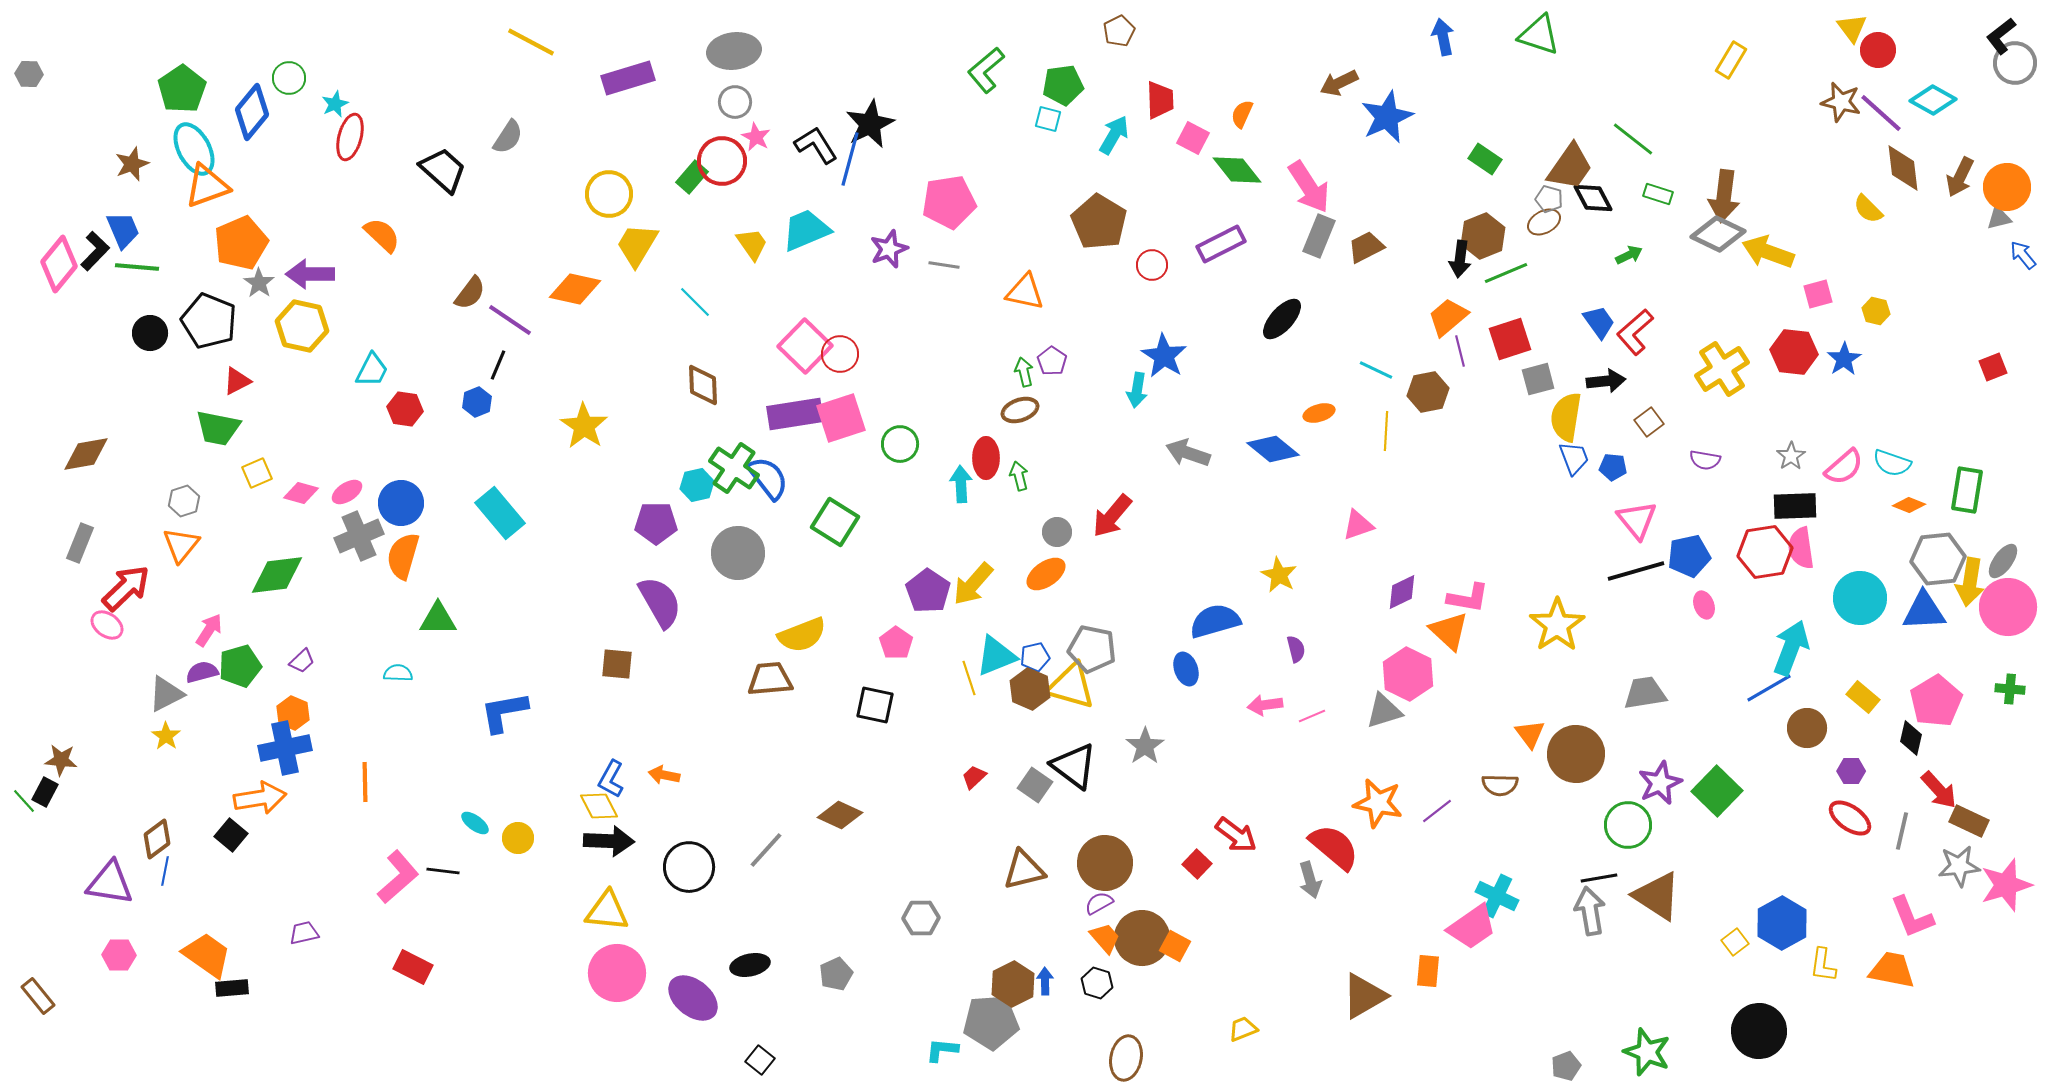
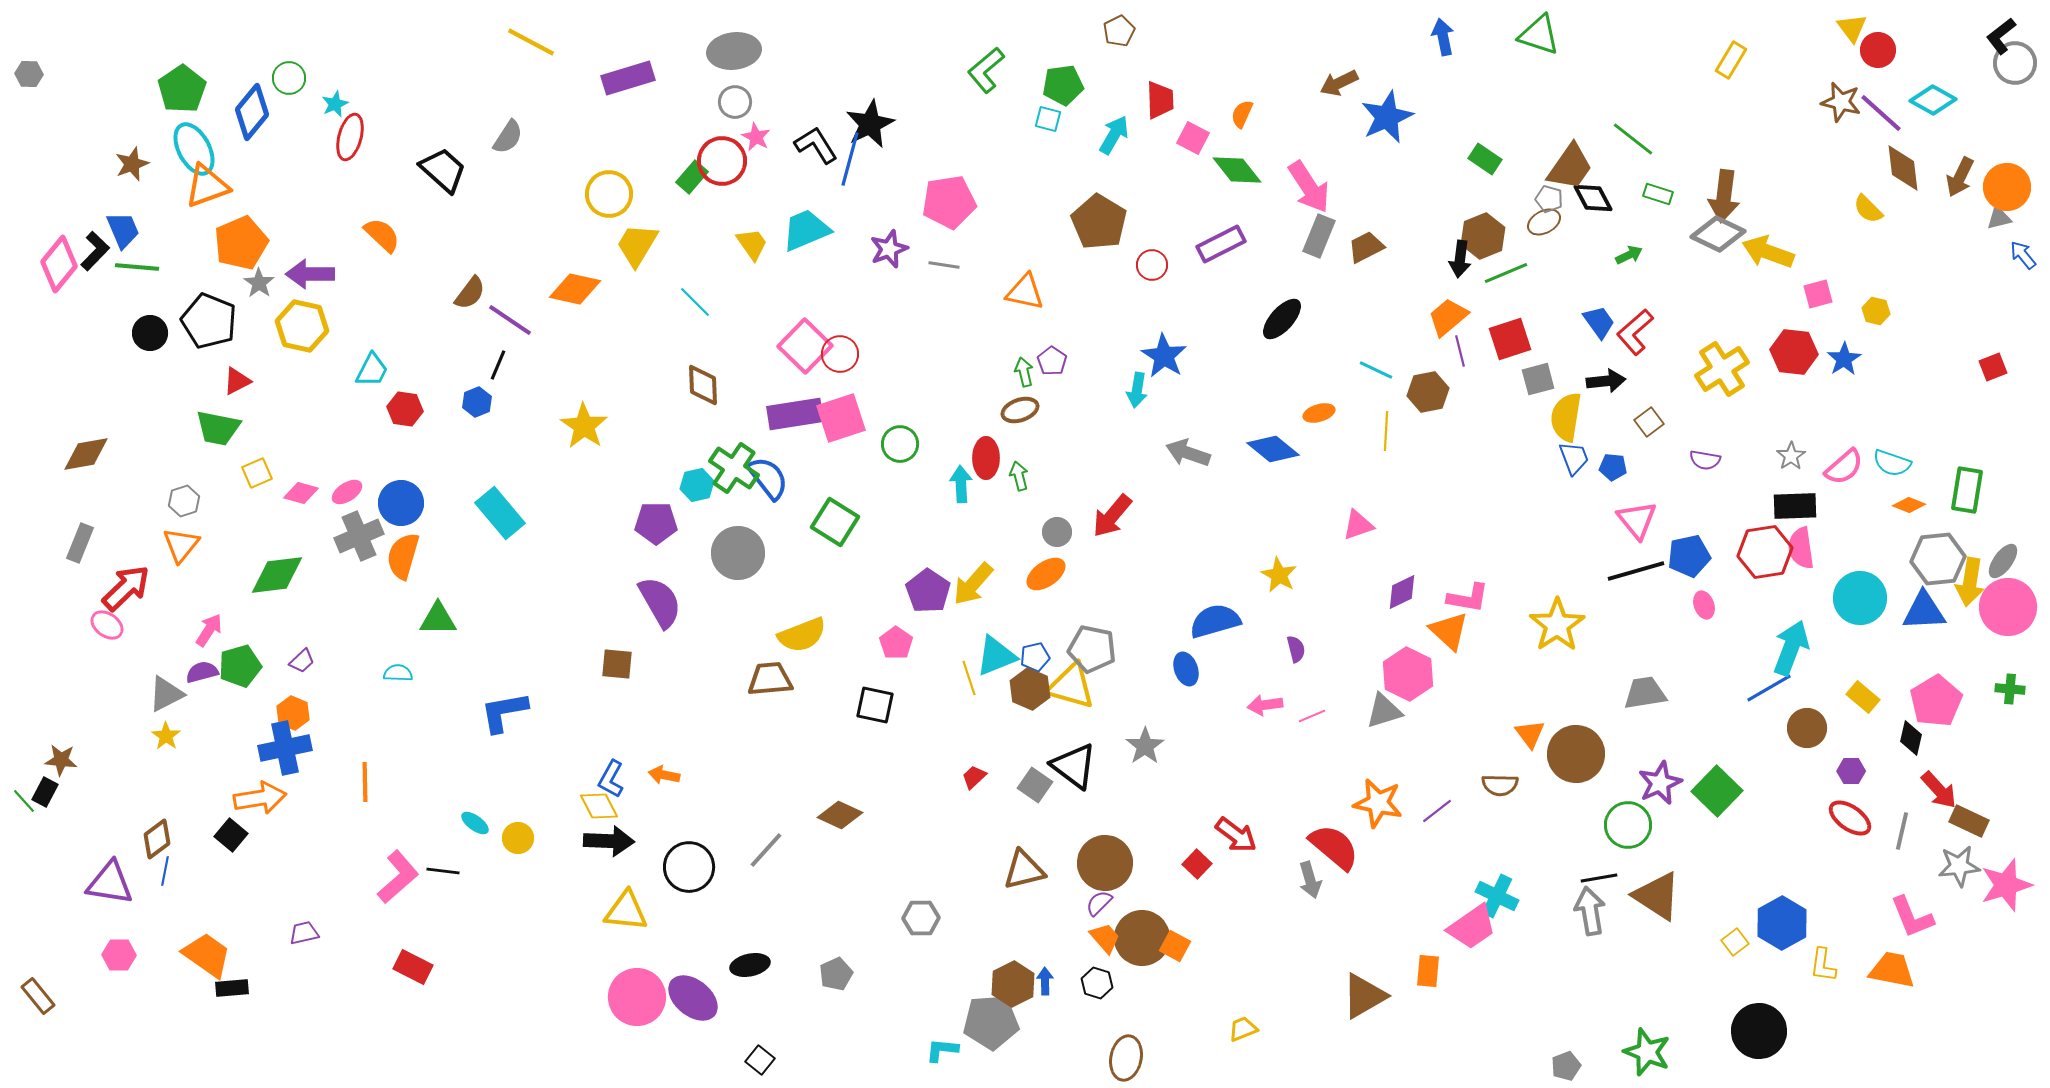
purple semicircle at (1099, 903): rotated 16 degrees counterclockwise
yellow triangle at (607, 911): moved 19 px right
pink circle at (617, 973): moved 20 px right, 24 px down
